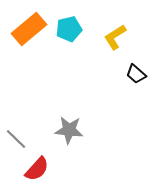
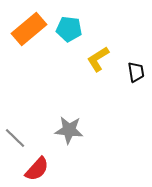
cyan pentagon: rotated 20 degrees clockwise
yellow L-shape: moved 17 px left, 22 px down
black trapezoid: moved 2 px up; rotated 140 degrees counterclockwise
gray line: moved 1 px left, 1 px up
